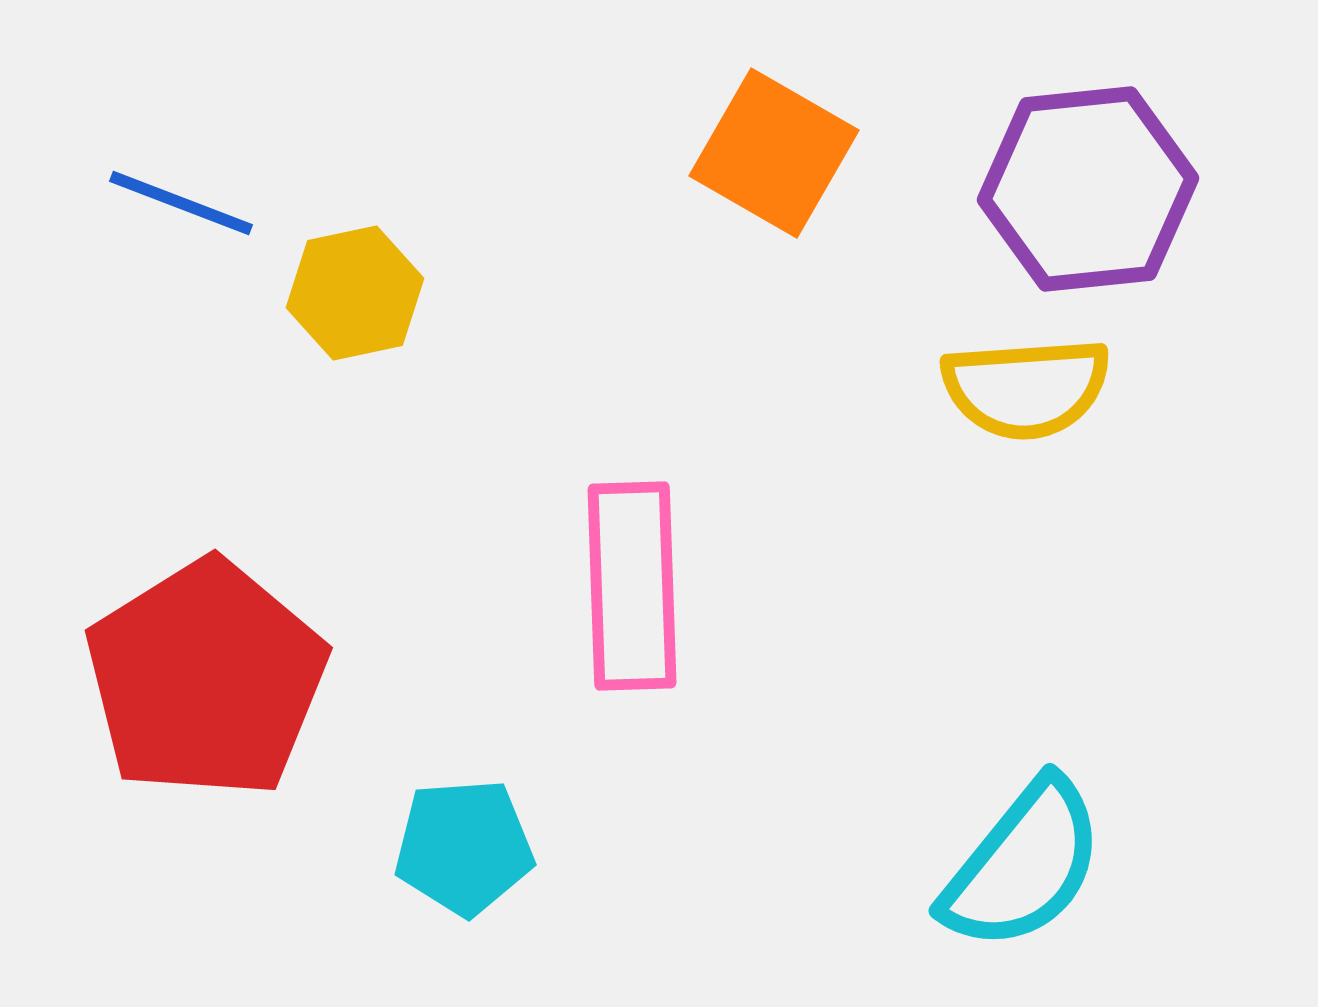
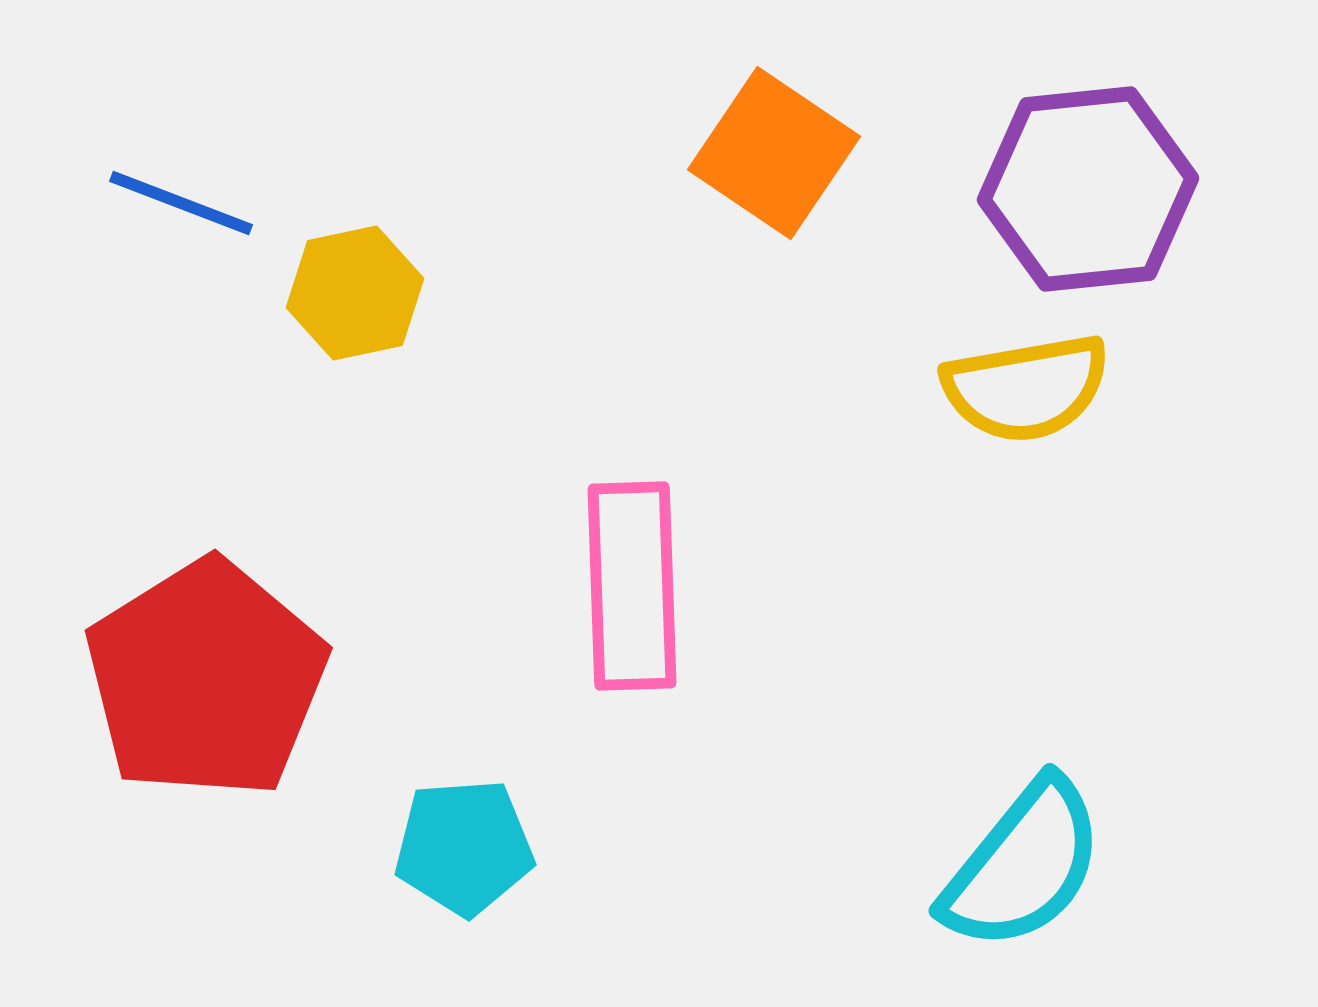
orange square: rotated 4 degrees clockwise
yellow semicircle: rotated 6 degrees counterclockwise
